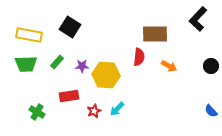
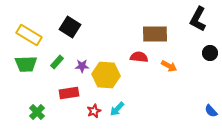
black L-shape: rotated 15 degrees counterclockwise
yellow rectangle: rotated 20 degrees clockwise
red semicircle: rotated 90 degrees counterclockwise
black circle: moved 1 px left, 13 px up
red rectangle: moved 3 px up
green cross: rotated 14 degrees clockwise
